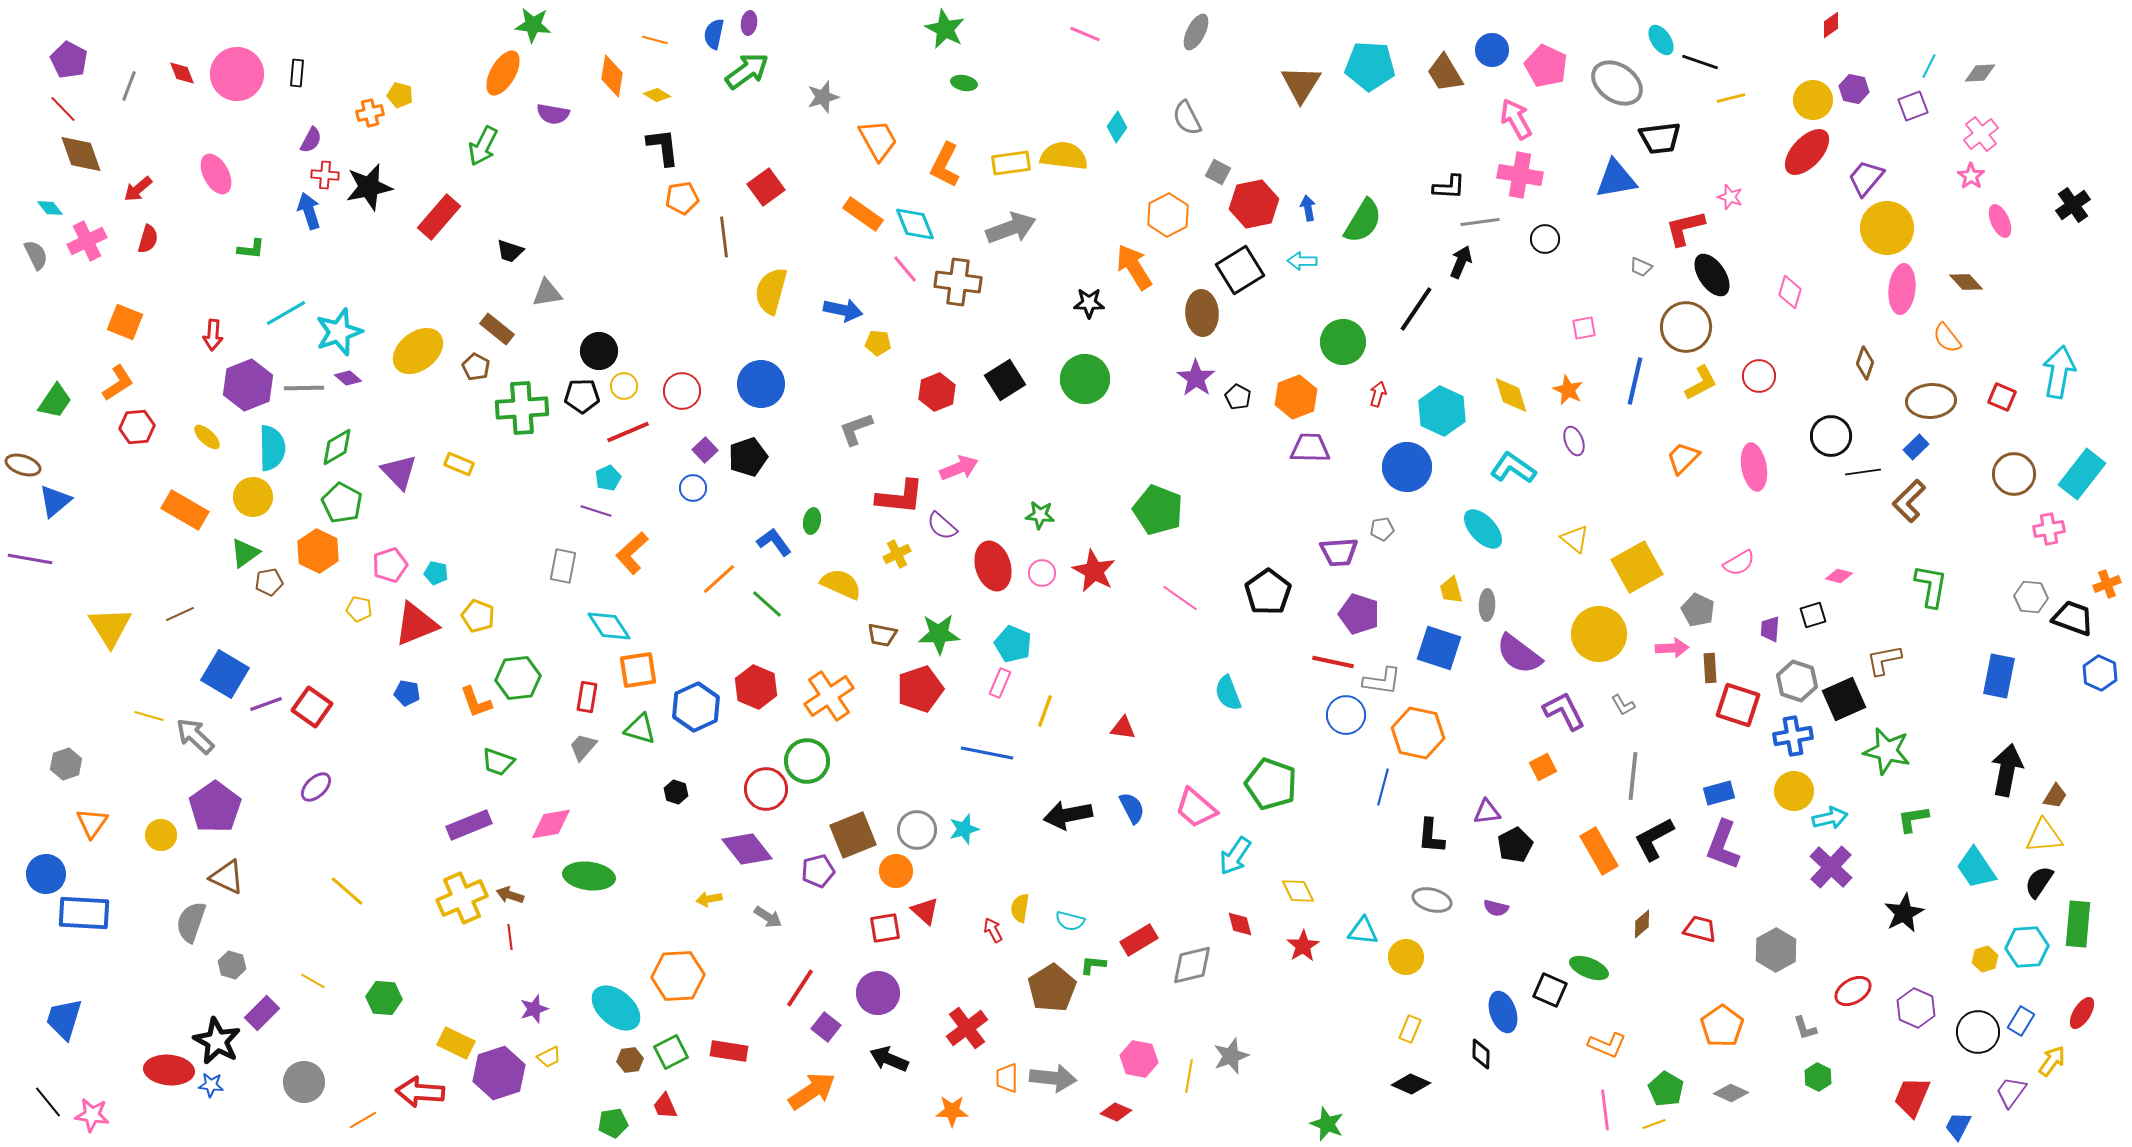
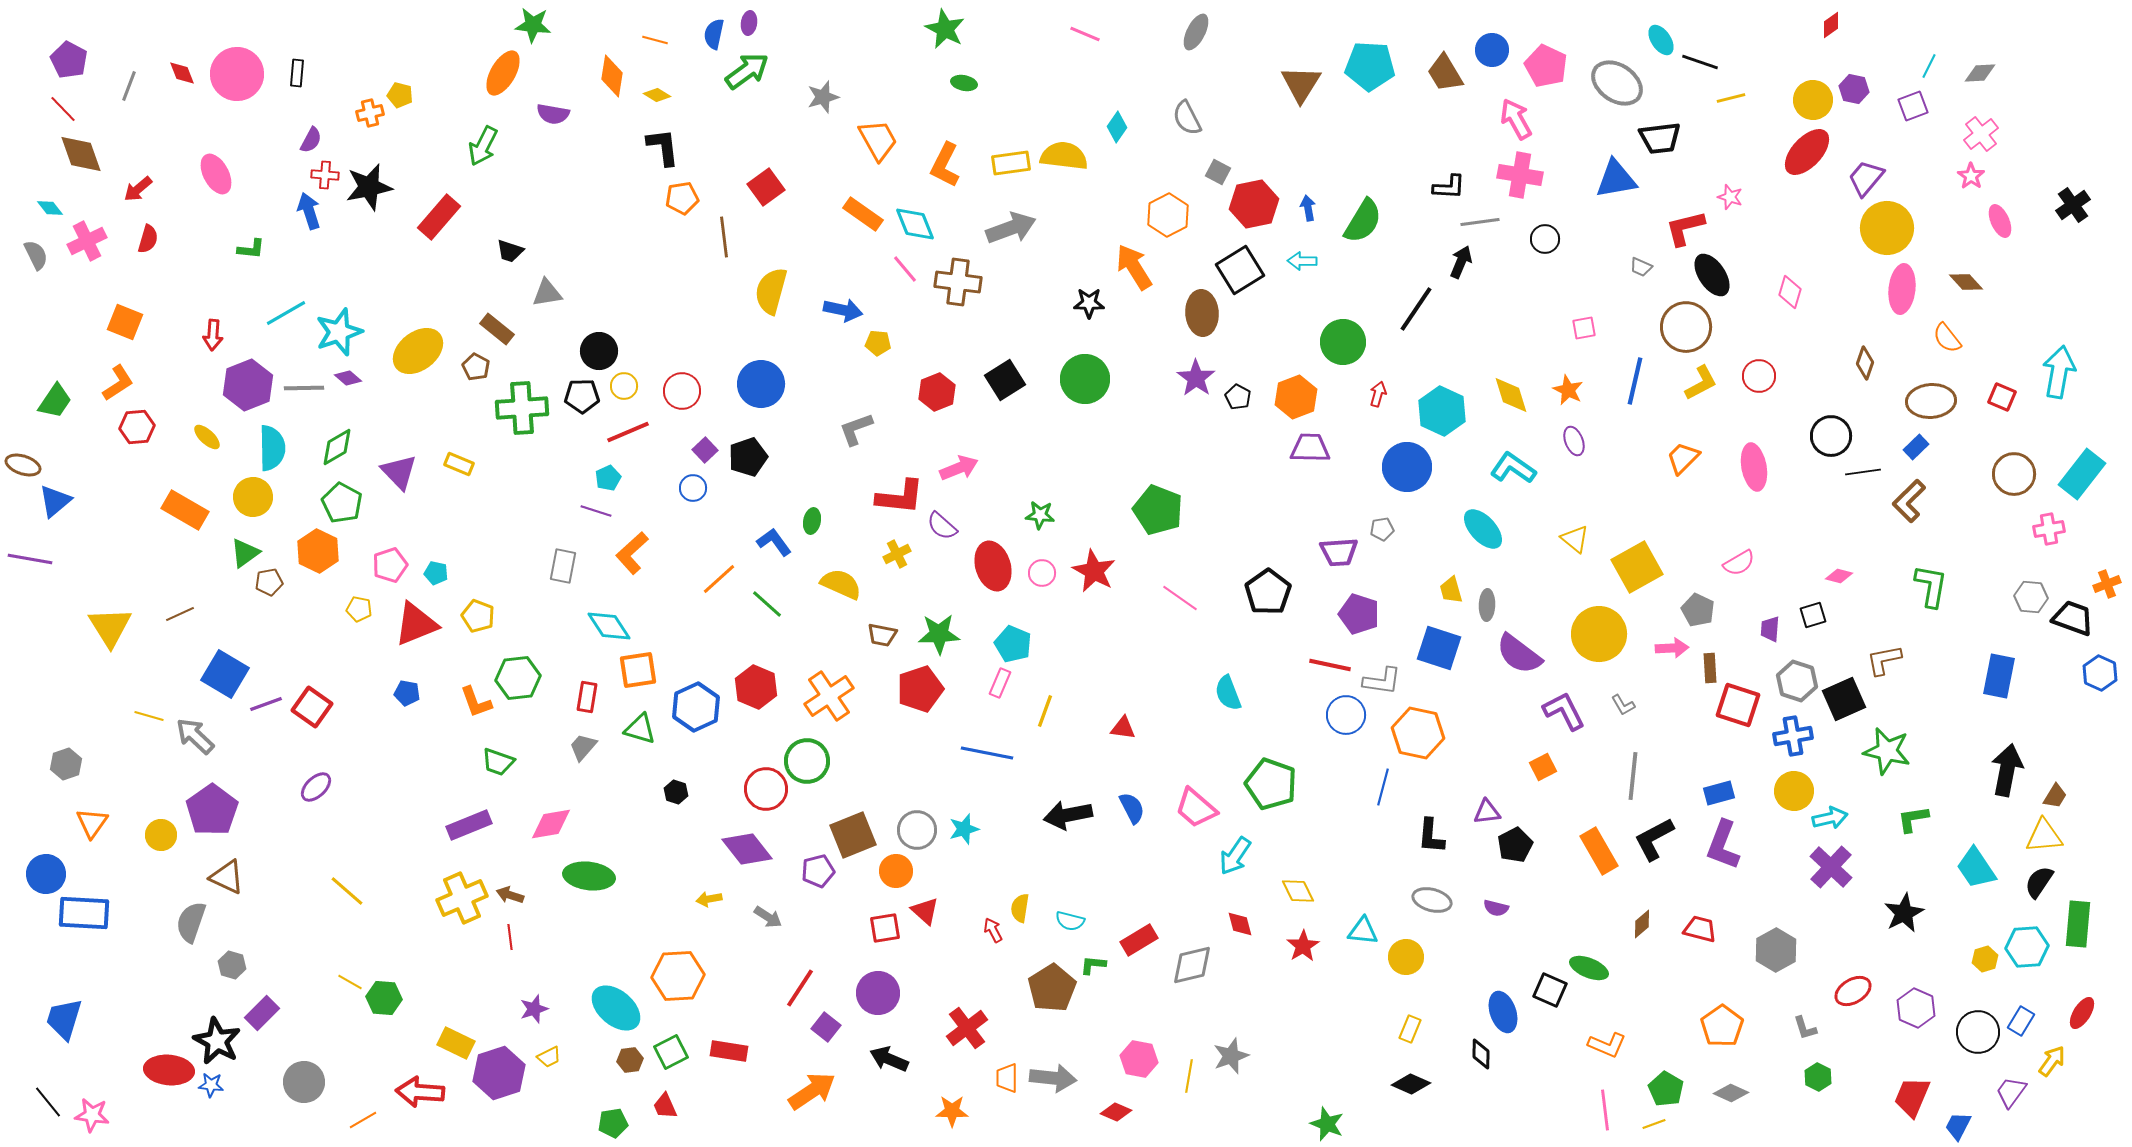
red line at (1333, 662): moved 3 px left, 3 px down
purple pentagon at (215, 807): moved 3 px left, 3 px down
yellow line at (313, 981): moved 37 px right, 1 px down
